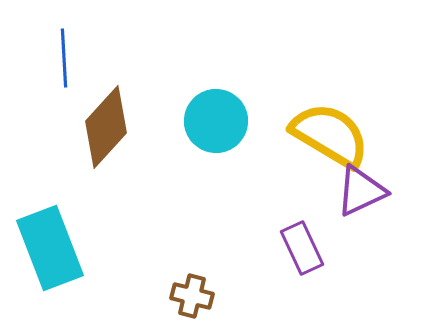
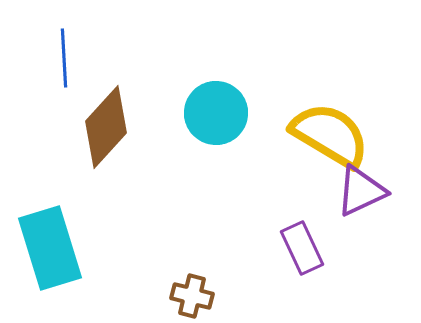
cyan circle: moved 8 px up
cyan rectangle: rotated 4 degrees clockwise
